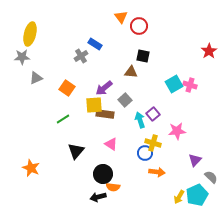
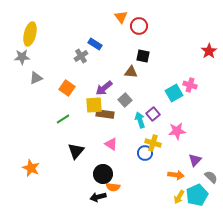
cyan square: moved 9 px down
orange arrow: moved 19 px right, 3 px down
